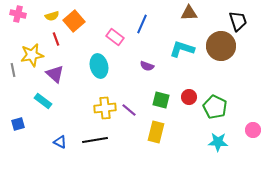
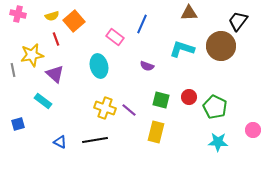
black trapezoid: rotated 125 degrees counterclockwise
yellow cross: rotated 25 degrees clockwise
